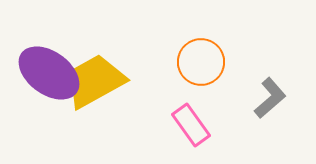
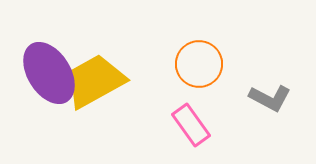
orange circle: moved 2 px left, 2 px down
purple ellipse: rotated 22 degrees clockwise
gray L-shape: rotated 69 degrees clockwise
